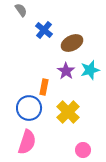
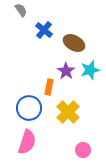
brown ellipse: moved 2 px right; rotated 55 degrees clockwise
orange rectangle: moved 5 px right
